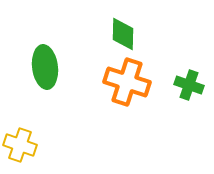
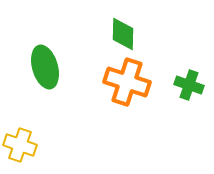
green ellipse: rotated 9 degrees counterclockwise
